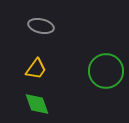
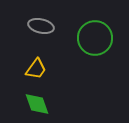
green circle: moved 11 px left, 33 px up
